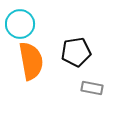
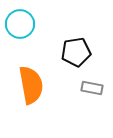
orange semicircle: moved 24 px down
